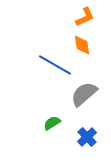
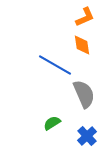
gray semicircle: rotated 108 degrees clockwise
blue cross: moved 1 px up
